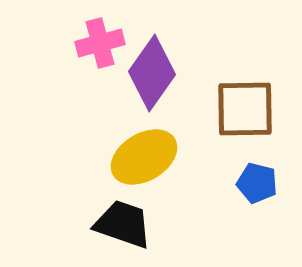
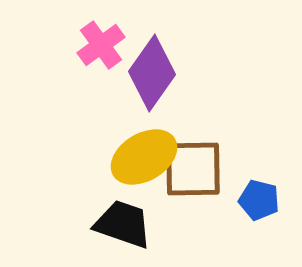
pink cross: moved 1 px right, 2 px down; rotated 21 degrees counterclockwise
brown square: moved 52 px left, 60 px down
blue pentagon: moved 2 px right, 17 px down
